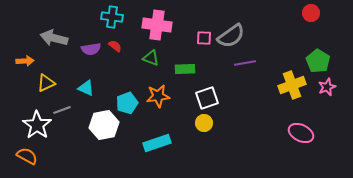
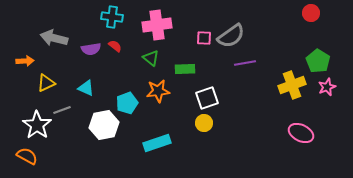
pink cross: rotated 16 degrees counterclockwise
green triangle: rotated 18 degrees clockwise
orange star: moved 5 px up
